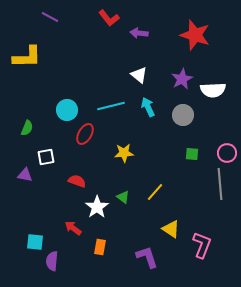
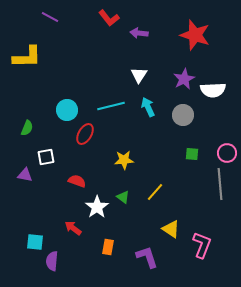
white triangle: rotated 24 degrees clockwise
purple star: moved 2 px right
yellow star: moved 7 px down
orange rectangle: moved 8 px right
